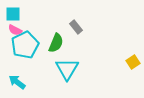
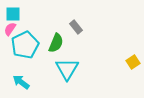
pink semicircle: moved 5 px left, 1 px up; rotated 96 degrees clockwise
cyan arrow: moved 4 px right
